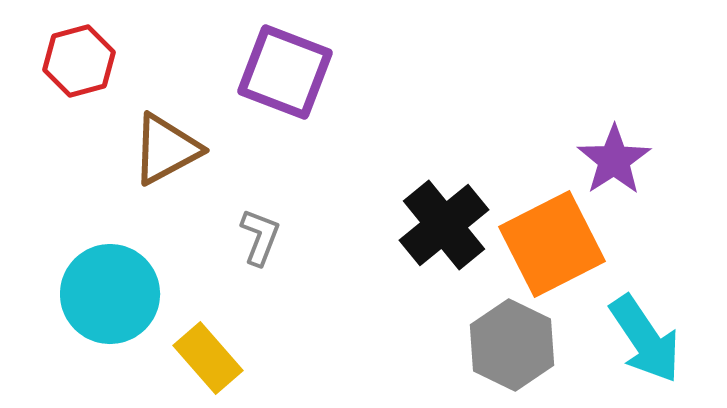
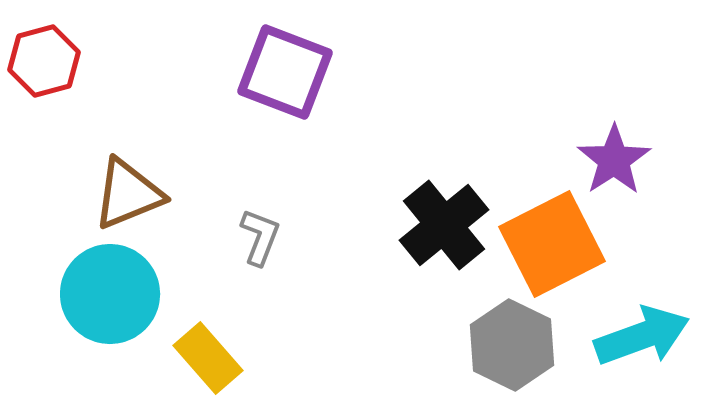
red hexagon: moved 35 px left
brown triangle: moved 38 px left, 45 px down; rotated 6 degrees clockwise
cyan arrow: moved 3 px left, 3 px up; rotated 76 degrees counterclockwise
